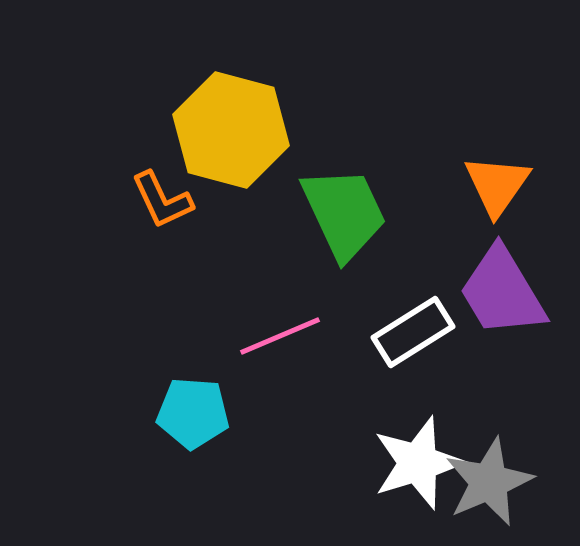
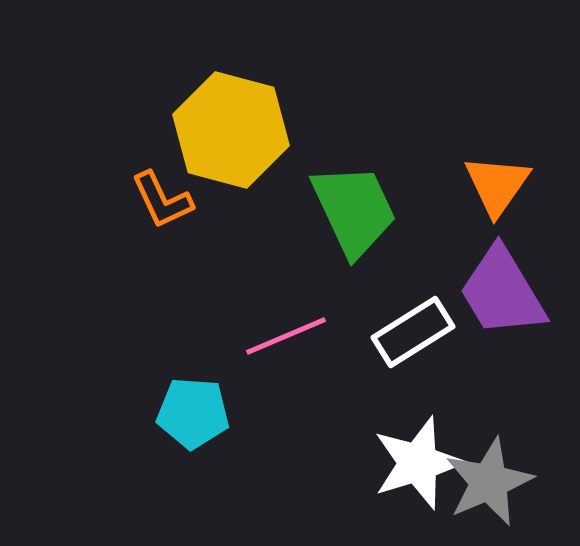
green trapezoid: moved 10 px right, 3 px up
pink line: moved 6 px right
